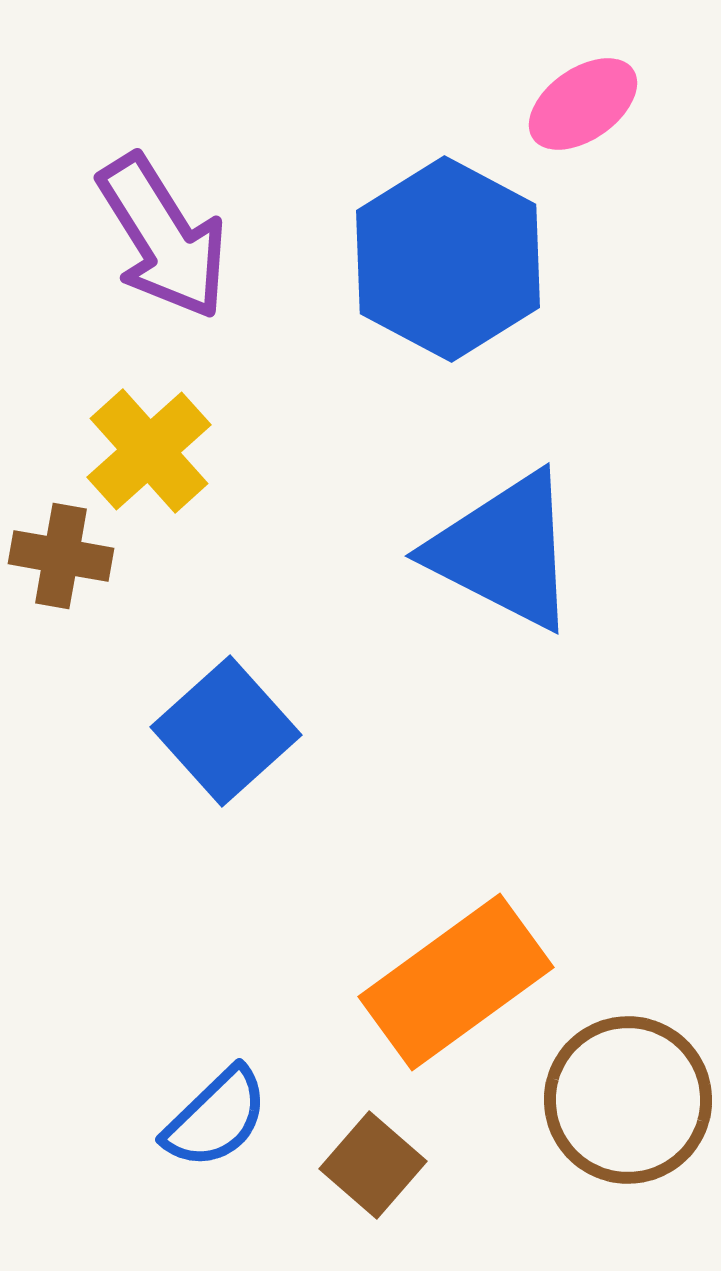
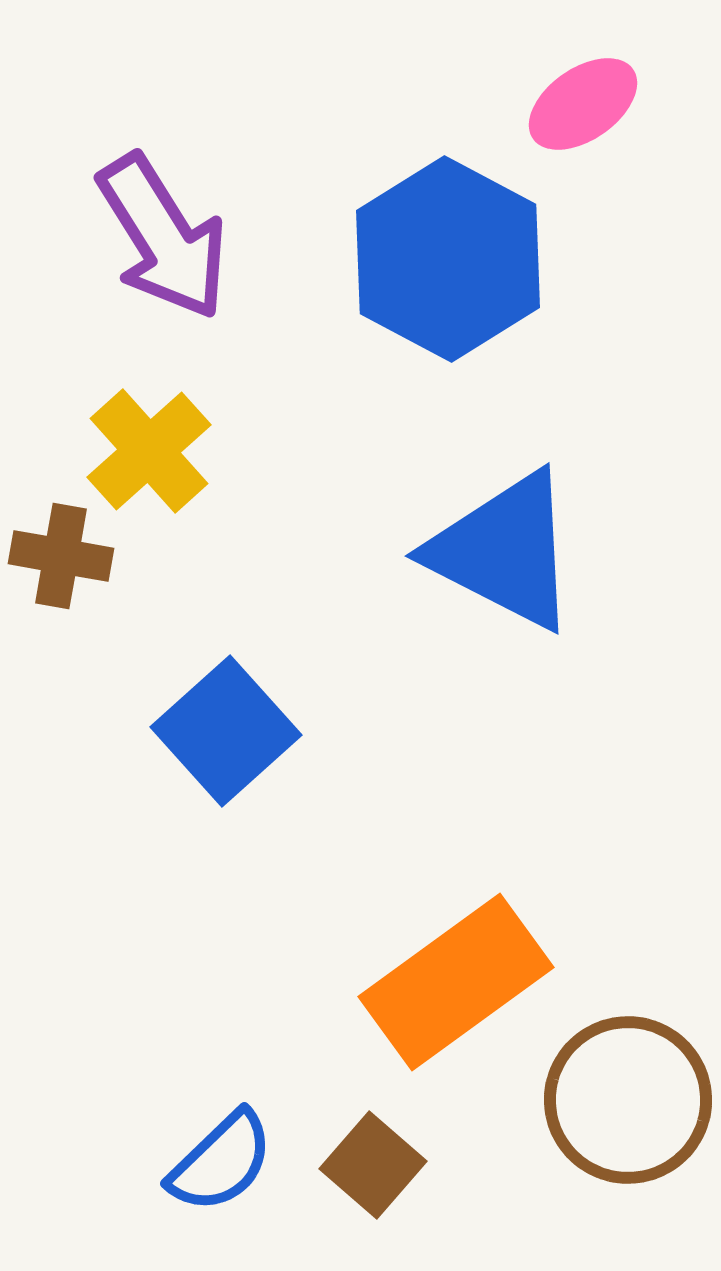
blue semicircle: moved 5 px right, 44 px down
